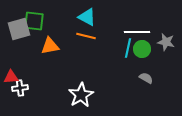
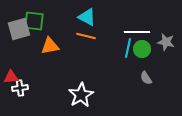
gray semicircle: rotated 152 degrees counterclockwise
